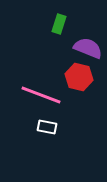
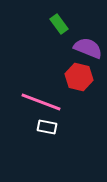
green rectangle: rotated 54 degrees counterclockwise
pink line: moved 7 px down
